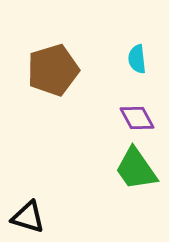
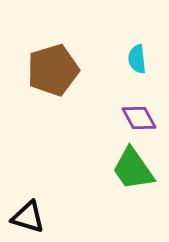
purple diamond: moved 2 px right
green trapezoid: moved 3 px left
